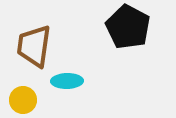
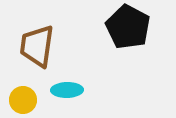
brown trapezoid: moved 3 px right
cyan ellipse: moved 9 px down
